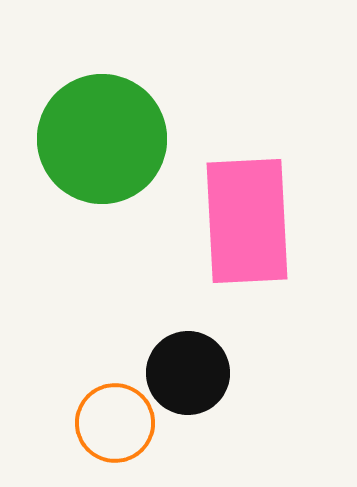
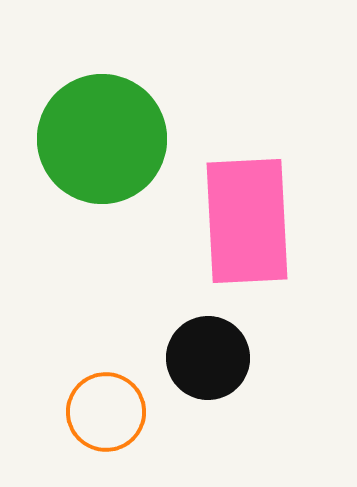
black circle: moved 20 px right, 15 px up
orange circle: moved 9 px left, 11 px up
